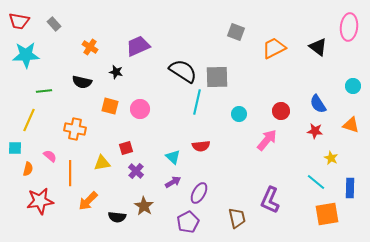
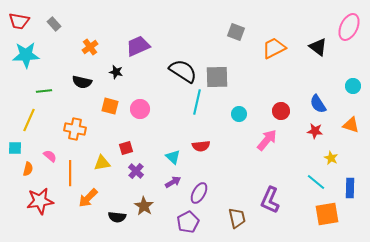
pink ellipse at (349, 27): rotated 20 degrees clockwise
orange cross at (90, 47): rotated 21 degrees clockwise
orange arrow at (88, 201): moved 3 px up
